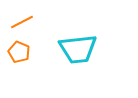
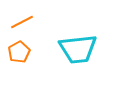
orange pentagon: rotated 20 degrees clockwise
